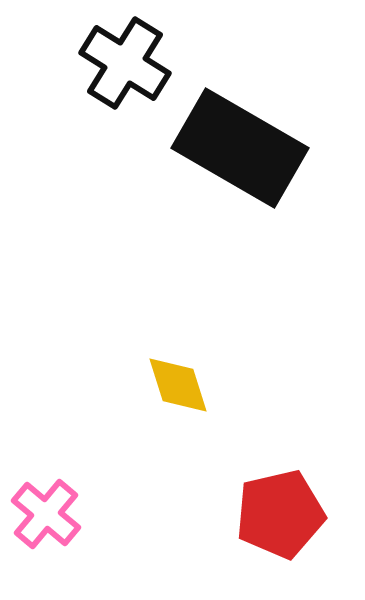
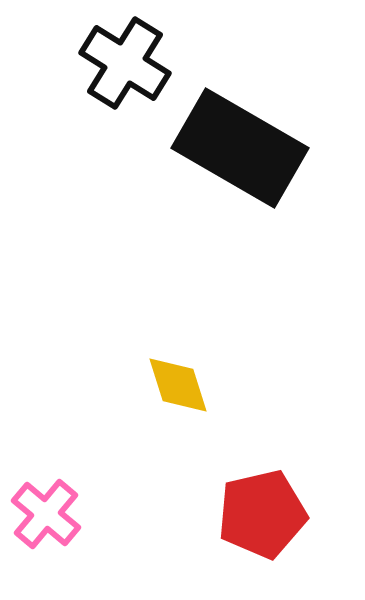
red pentagon: moved 18 px left
